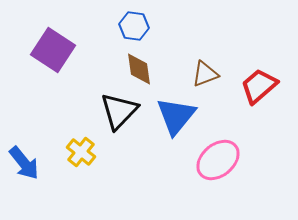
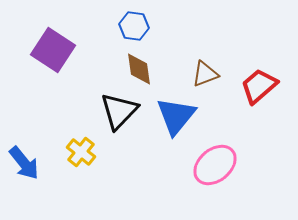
pink ellipse: moved 3 px left, 5 px down
